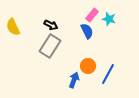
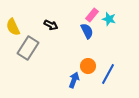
gray rectangle: moved 22 px left, 2 px down
